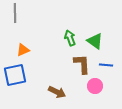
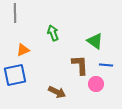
green arrow: moved 17 px left, 5 px up
brown L-shape: moved 2 px left, 1 px down
pink circle: moved 1 px right, 2 px up
